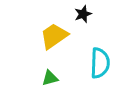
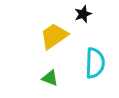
cyan semicircle: moved 5 px left
green triangle: rotated 36 degrees clockwise
